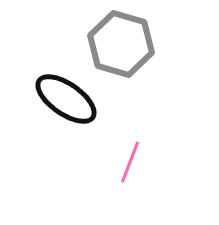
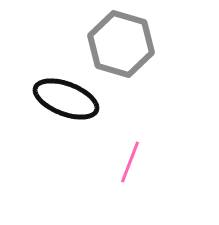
black ellipse: rotated 14 degrees counterclockwise
